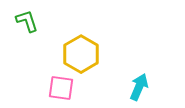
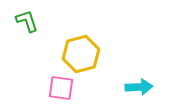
yellow hexagon: rotated 15 degrees clockwise
cyan arrow: rotated 64 degrees clockwise
